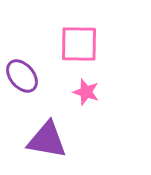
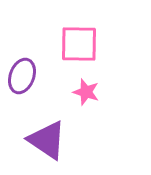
purple ellipse: rotated 60 degrees clockwise
purple triangle: rotated 24 degrees clockwise
